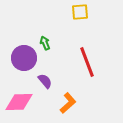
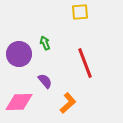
purple circle: moved 5 px left, 4 px up
red line: moved 2 px left, 1 px down
